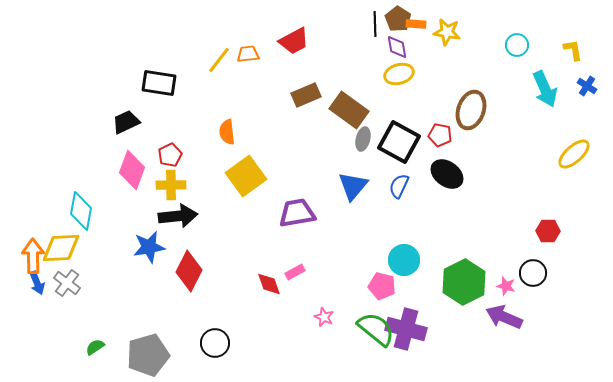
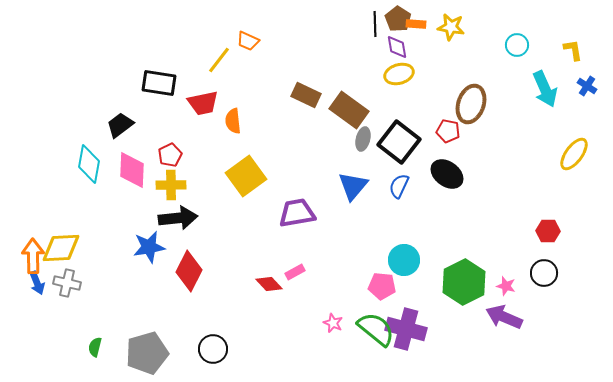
yellow star at (447, 32): moved 4 px right, 5 px up
red trapezoid at (294, 41): moved 91 px left, 62 px down; rotated 16 degrees clockwise
orange trapezoid at (248, 54): moved 13 px up; rotated 150 degrees counterclockwise
brown rectangle at (306, 95): rotated 48 degrees clockwise
brown ellipse at (471, 110): moved 6 px up
black trapezoid at (126, 122): moved 6 px left, 3 px down; rotated 12 degrees counterclockwise
orange semicircle at (227, 132): moved 6 px right, 11 px up
red pentagon at (440, 135): moved 8 px right, 4 px up
black square at (399, 142): rotated 9 degrees clockwise
yellow ellipse at (574, 154): rotated 12 degrees counterclockwise
pink diamond at (132, 170): rotated 18 degrees counterclockwise
cyan diamond at (81, 211): moved 8 px right, 47 px up
black arrow at (178, 216): moved 2 px down
black circle at (533, 273): moved 11 px right
gray cross at (67, 283): rotated 24 degrees counterclockwise
red diamond at (269, 284): rotated 24 degrees counterclockwise
pink pentagon at (382, 286): rotated 8 degrees counterclockwise
pink star at (324, 317): moved 9 px right, 6 px down
black circle at (215, 343): moved 2 px left, 6 px down
green semicircle at (95, 347): rotated 42 degrees counterclockwise
gray pentagon at (148, 355): moved 1 px left, 2 px up
